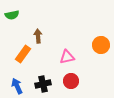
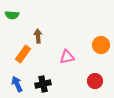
green semicircle: rotated 16 degrees clockwise
red circle: moved 24 px right
blue arrow: moved 2 px up
